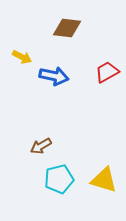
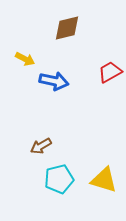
brown diamond: rotated 20 degrees counterclockwise
yellow arrow: moved 3 px right, 2 px down
red trapezoid: moved 3 px right
blue arrow: moved 5 px down
